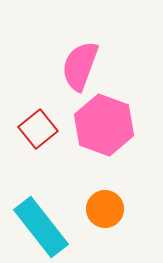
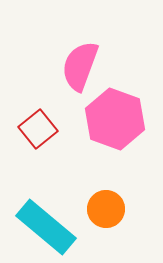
pink hexagon: moved 11 px right, 6 px up
orange circle: moved 1 px right
cyan rectangle: moved 5 px right; rotated 12 degrees counterclockwise
